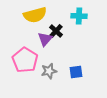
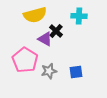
purple triangle: rotated 42 degrees counterclockwise
